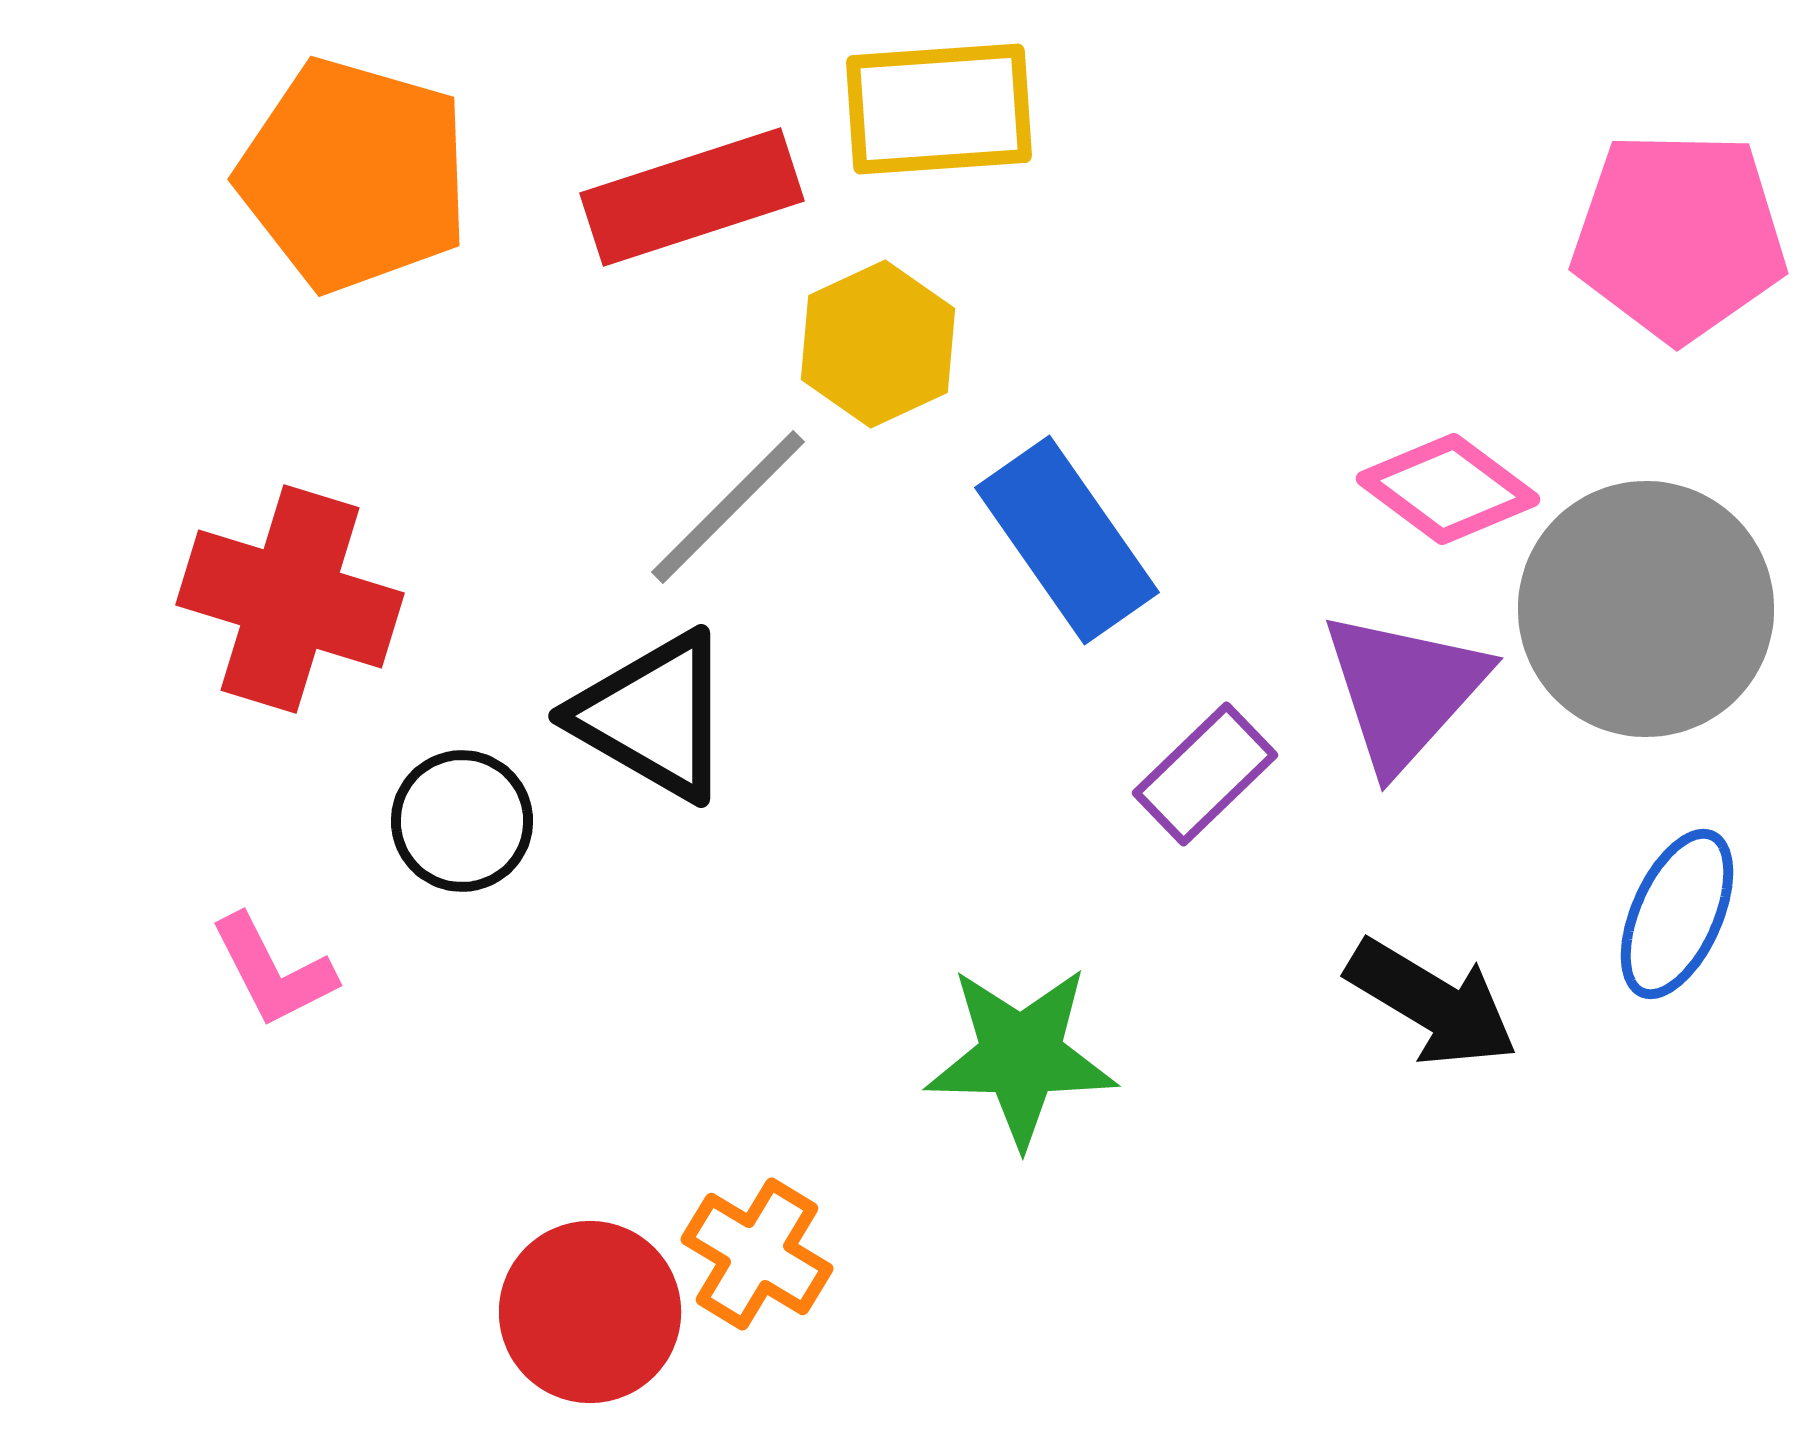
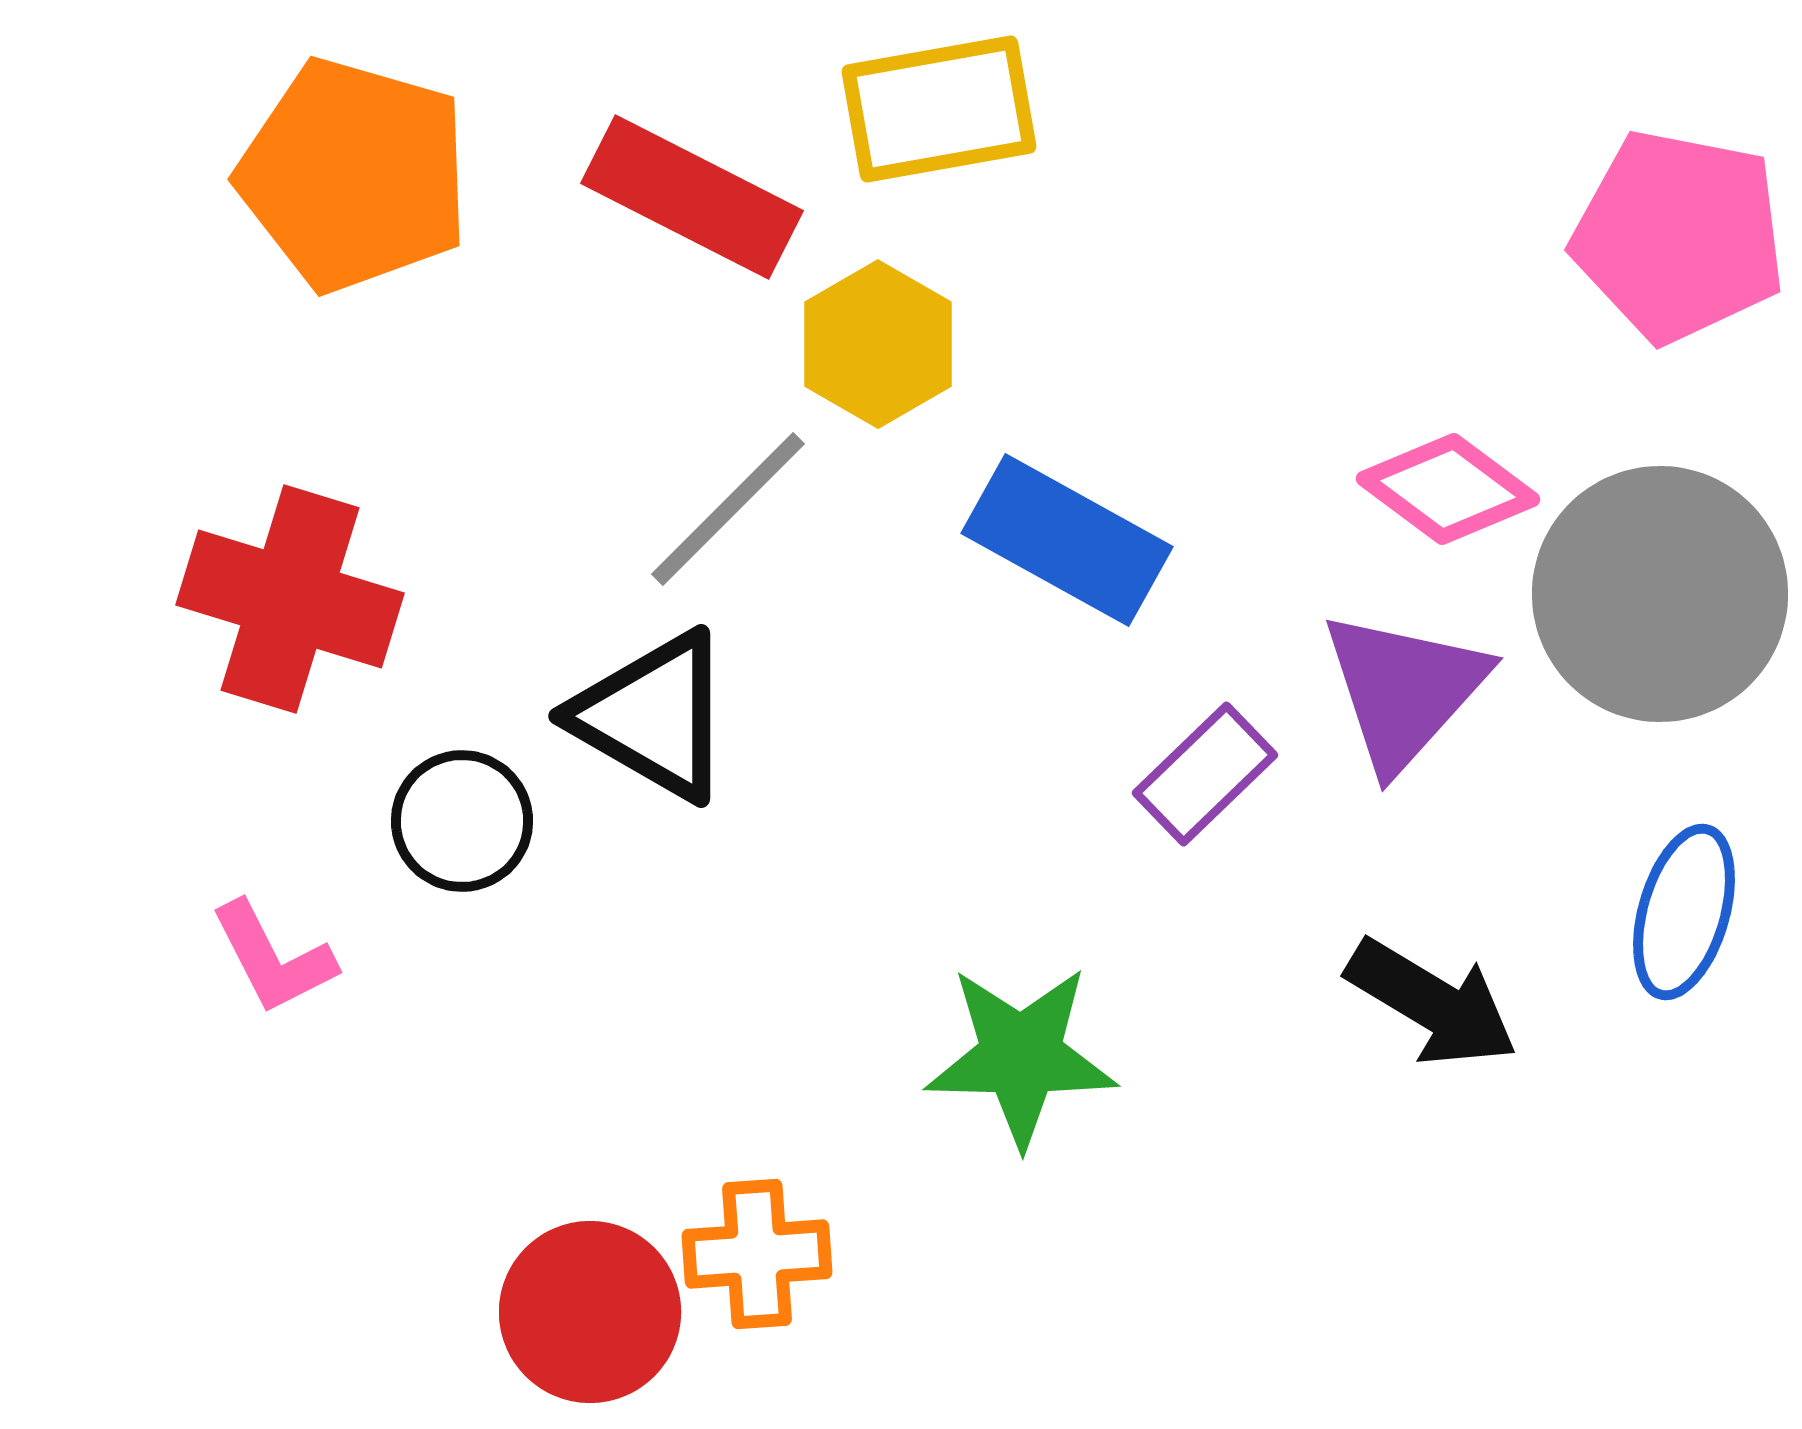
yellow rectangle: rotated 6 degrees counterclockwise
red rectangle: rotated 45 degrees clockwise
pink pentagon: rotated 10 degrees clockwise
yellow hexagon: rotated 5 degrees counterclockwise
gray line: moved 2 px down
blue rectangle: rotated 26 degrees counterclockwise
gray circle: moved 14 px right, 15 px up
blue ellipse: moved 7 px right, 2 px up; rotated 8 degrees counterclockwise
pink L-shape: moved 13 px up
orange cross: rotated 35 degrees counterclockwise
